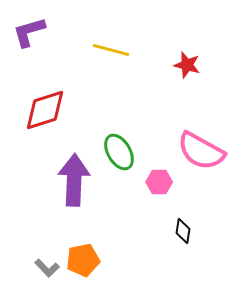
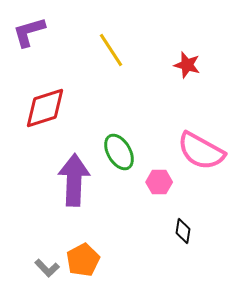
yellow line: rotated 42 degrees clockwise
red diamond: moved 2 px up
orange pentagon: rotated 16 degrees counterclockwise
